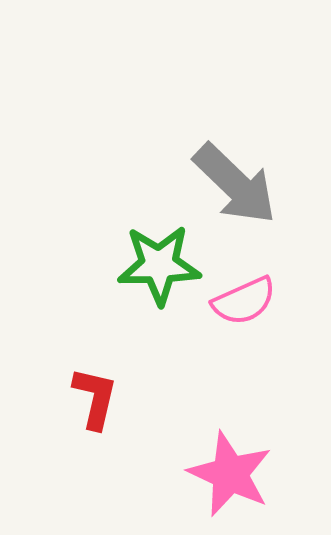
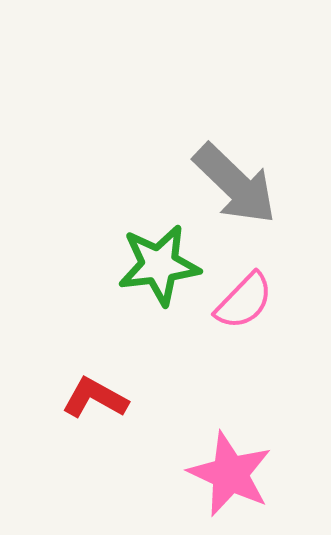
green star: rotated 6 degrees counterclockwise
pink semicircle: rotated 22 degrees counterclockwise
red L-shape: rotated 74 degrees counterclockwise
